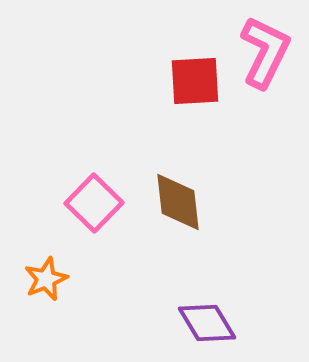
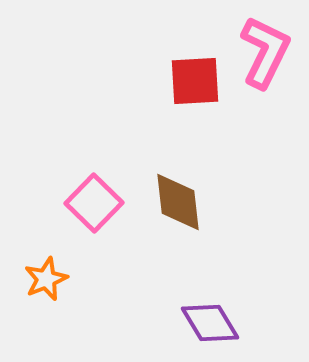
purple diamond: moved 3 px right
